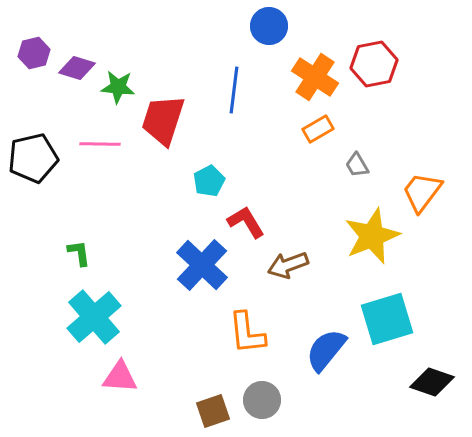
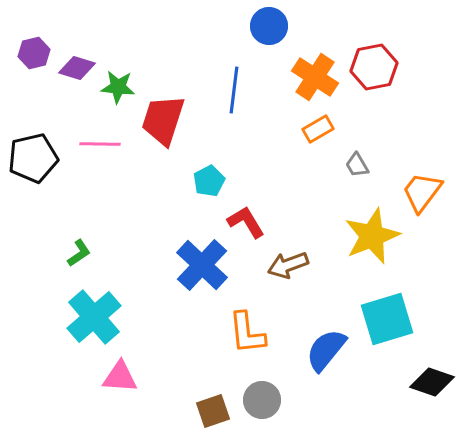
red hexagon: moved 3 px down
green L-shape: rotated 64 degrees clockwise
